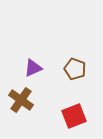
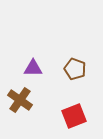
purple triangle: rotated 24 degrees clockwise
brown cross: moved 1 px left
